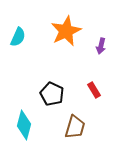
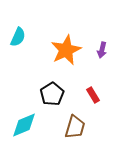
orange star: moved 19 px down
purple arrow: moved 1 px right, 4 px down
red rectangle: moved 1 px left, 5 px down
black pentagon: rotated 15 degrees clockwise
cyan diamond: rotated 52 degrees clockwise
